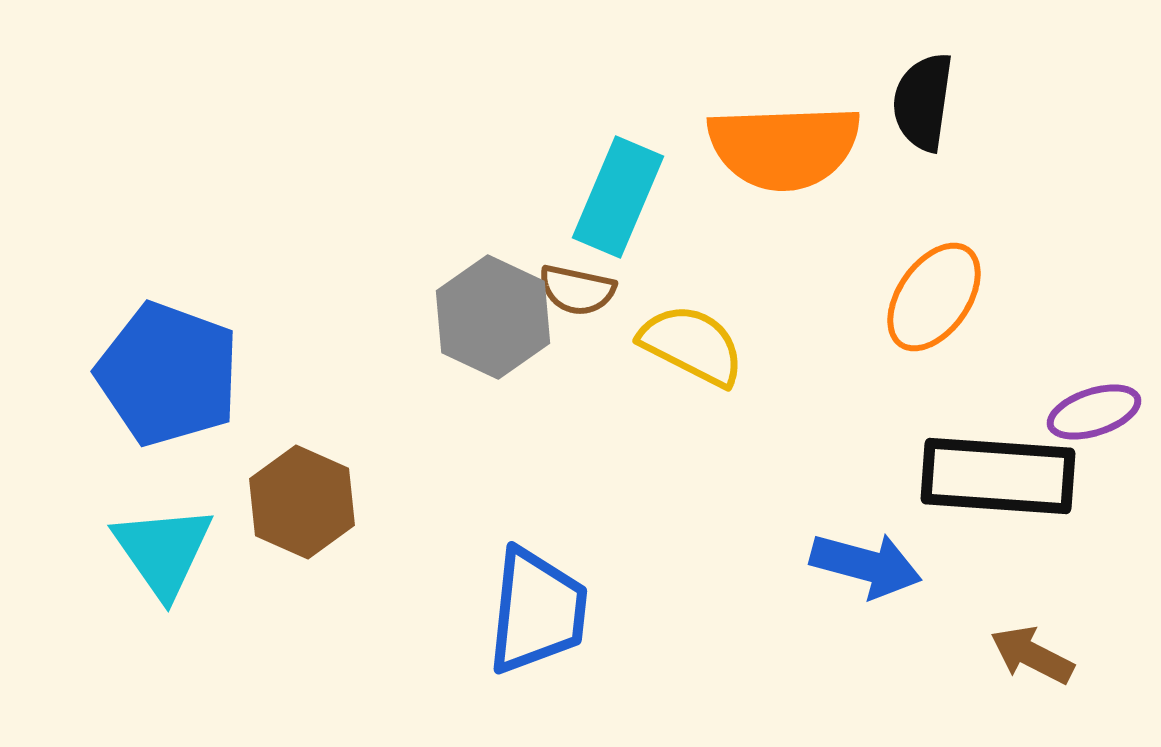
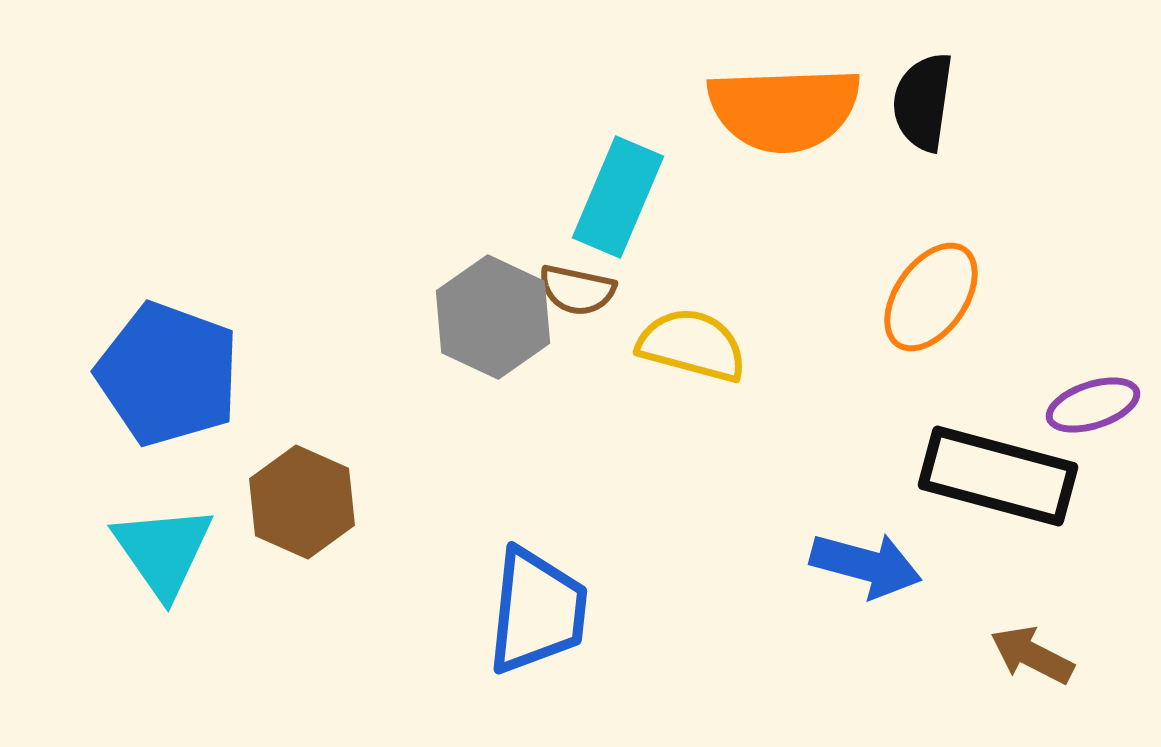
orange semicircle: moved 38 px up
orange ellipse: moved 3 px left
yellow semicircle: rotated 12 degrees counterclockwise
purple ellipse: moved 1 px left, 7 px up
black rectangle: rotated 11 degrees clockwise
